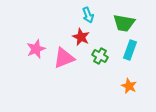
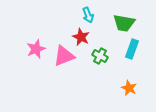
cyan rectangle: moved 2 px right, 1 px up
pink triangle: moved 2 px up
orange star: moved 2 px down
